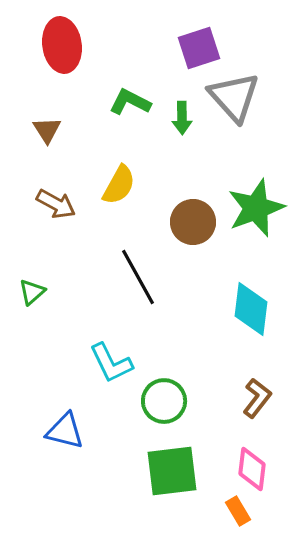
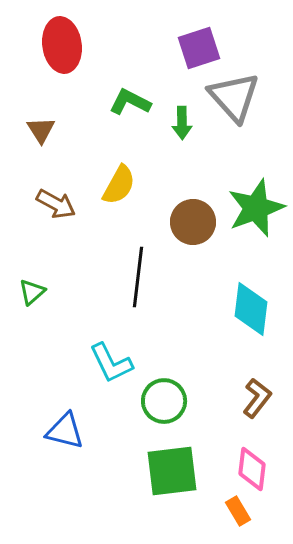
green arrow: moved 5 px down
brown triangle: moved 6 px left
black line: rotated 36 degrees clockwise
